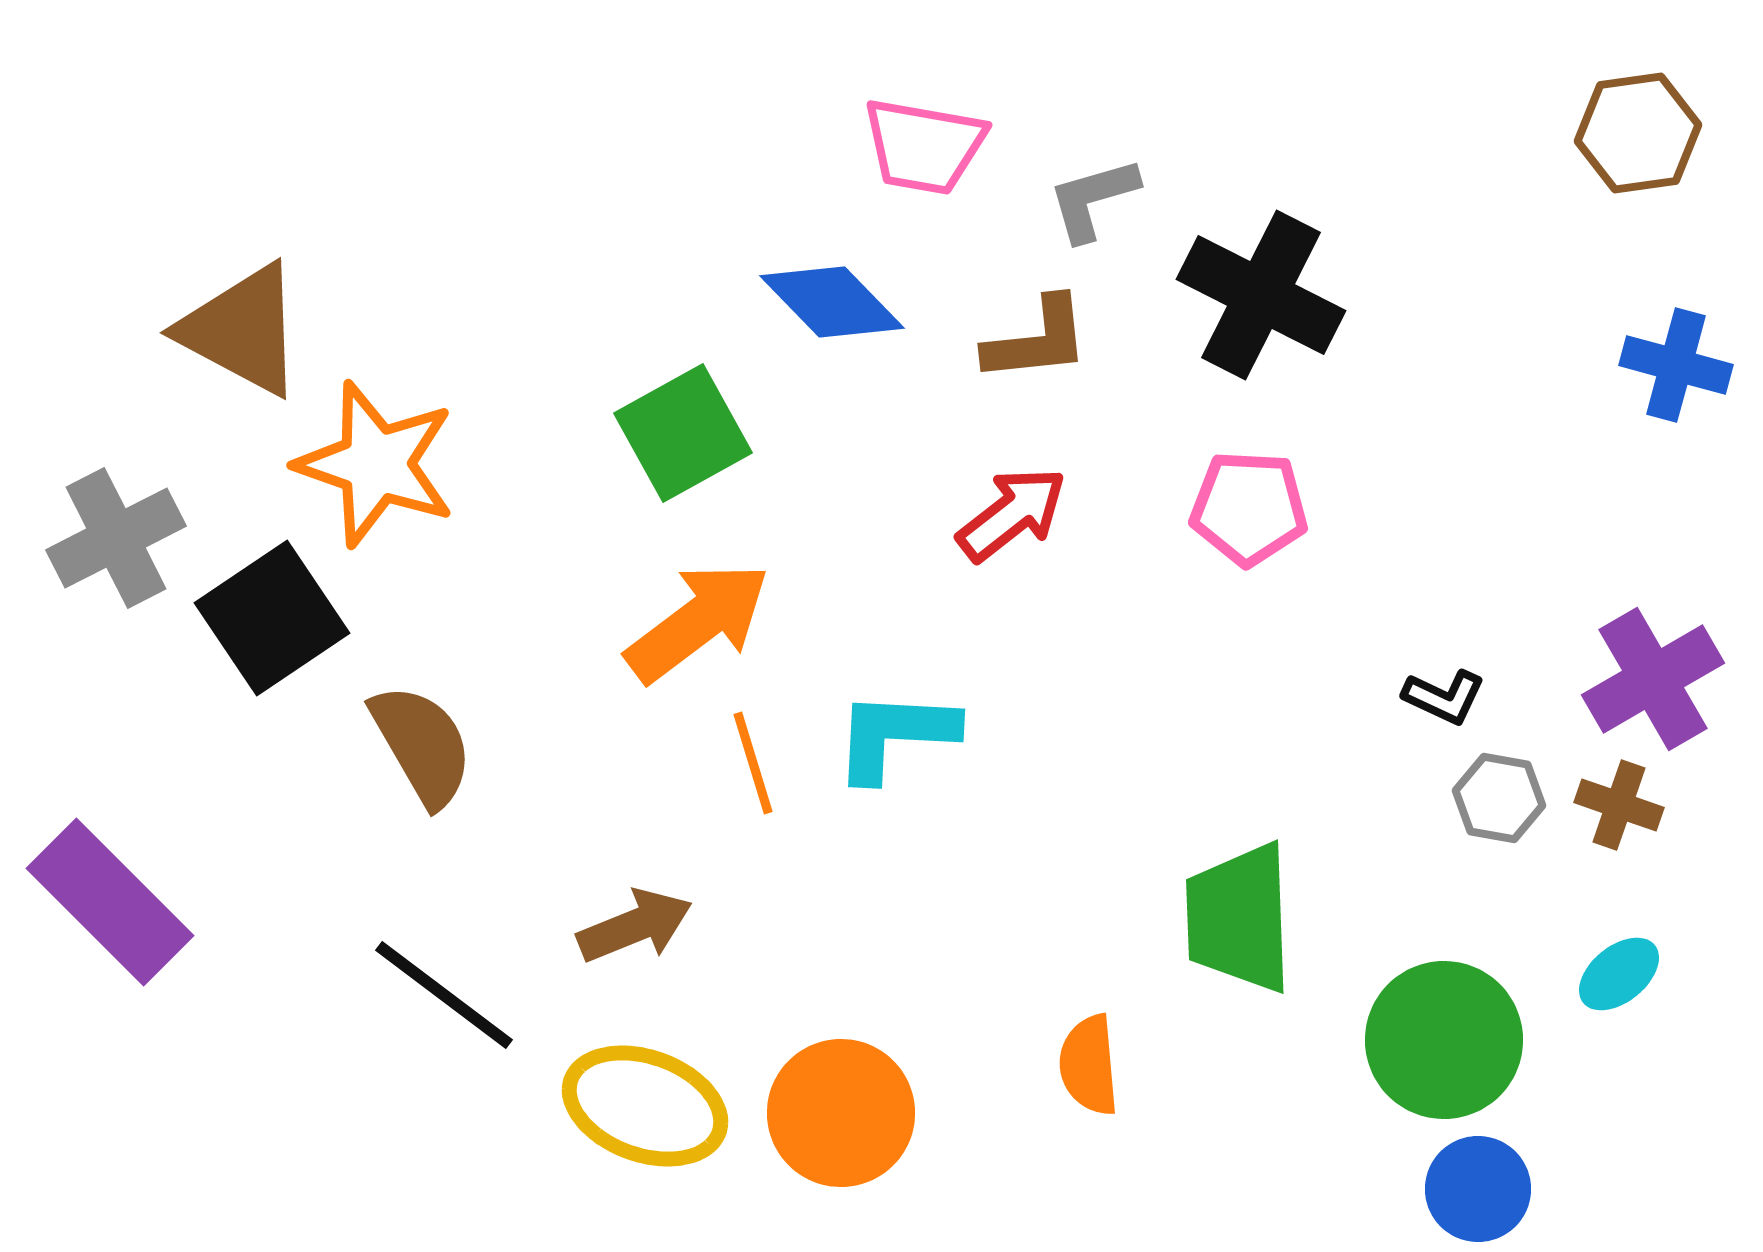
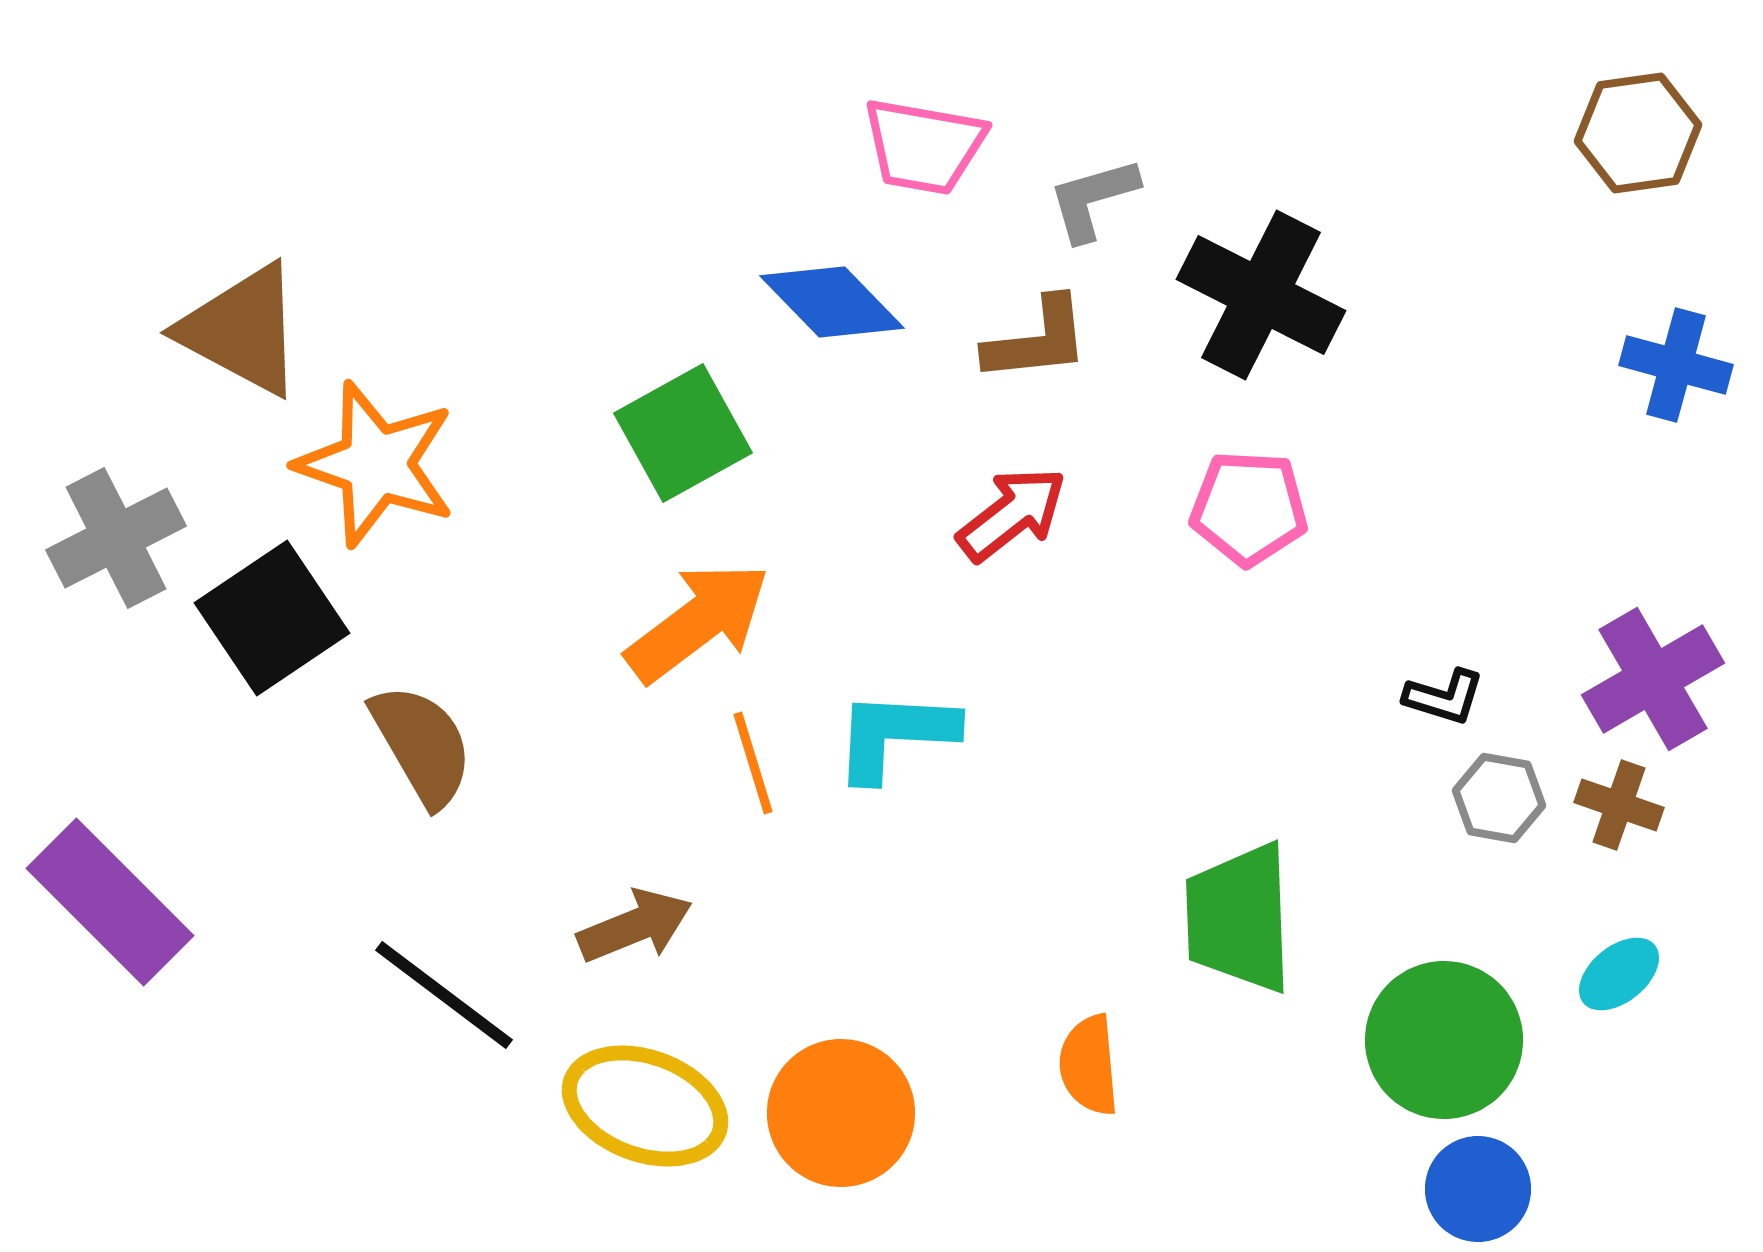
black L-shape: rotated 8 degrees counterclockwise
